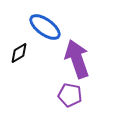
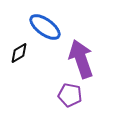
purple arrow: moved 4 px right
